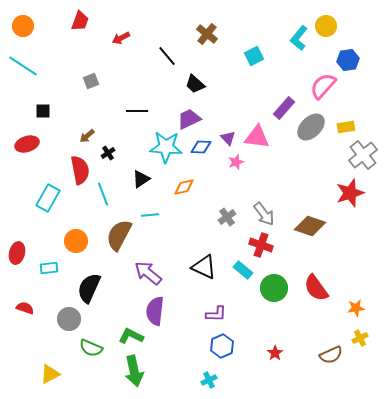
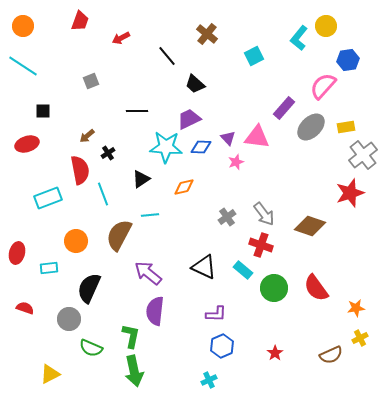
cyan rectangle at (48, 198): rotated 40 degrees clockwise
green L-shape at (131, 336): rotated 75 degrees clockwise
